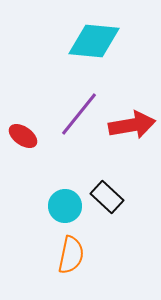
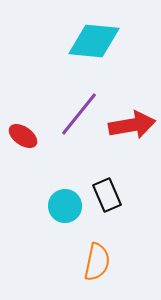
black rectangle: moved 2 px up; rotated 24 degrees clockwise
orange semicircle: moved 26 px right, 7 px down
